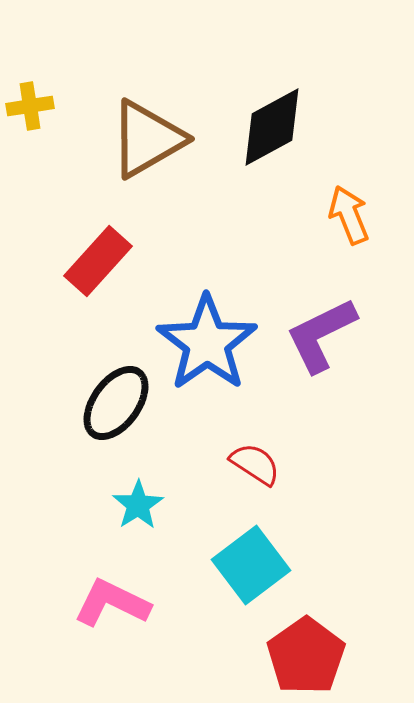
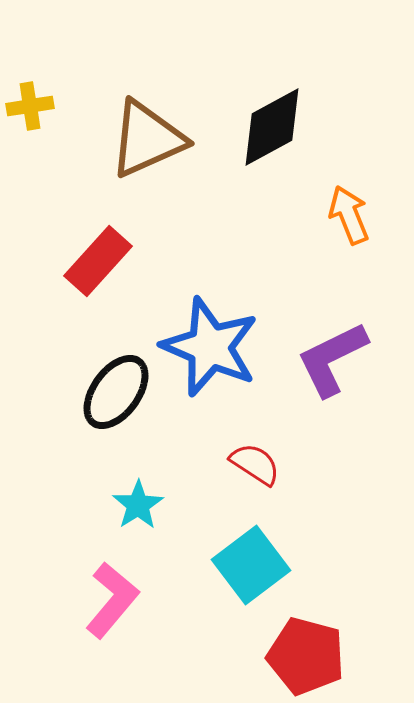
brown triangle: rotated 6 degrees clockwise
purple L-shape: moved 11 px right, 24 px down
blue star: moved 3 px right, 4 px down; rotated 14 degrees counterclockwise
black ellipse: moved 11 px up
pink L-shape: moved 3 px up; rotated 104 degrees clockwise
red pentagon: rotated 22 degrees counterclockwise
